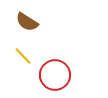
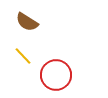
red circle: moved 1 px right
